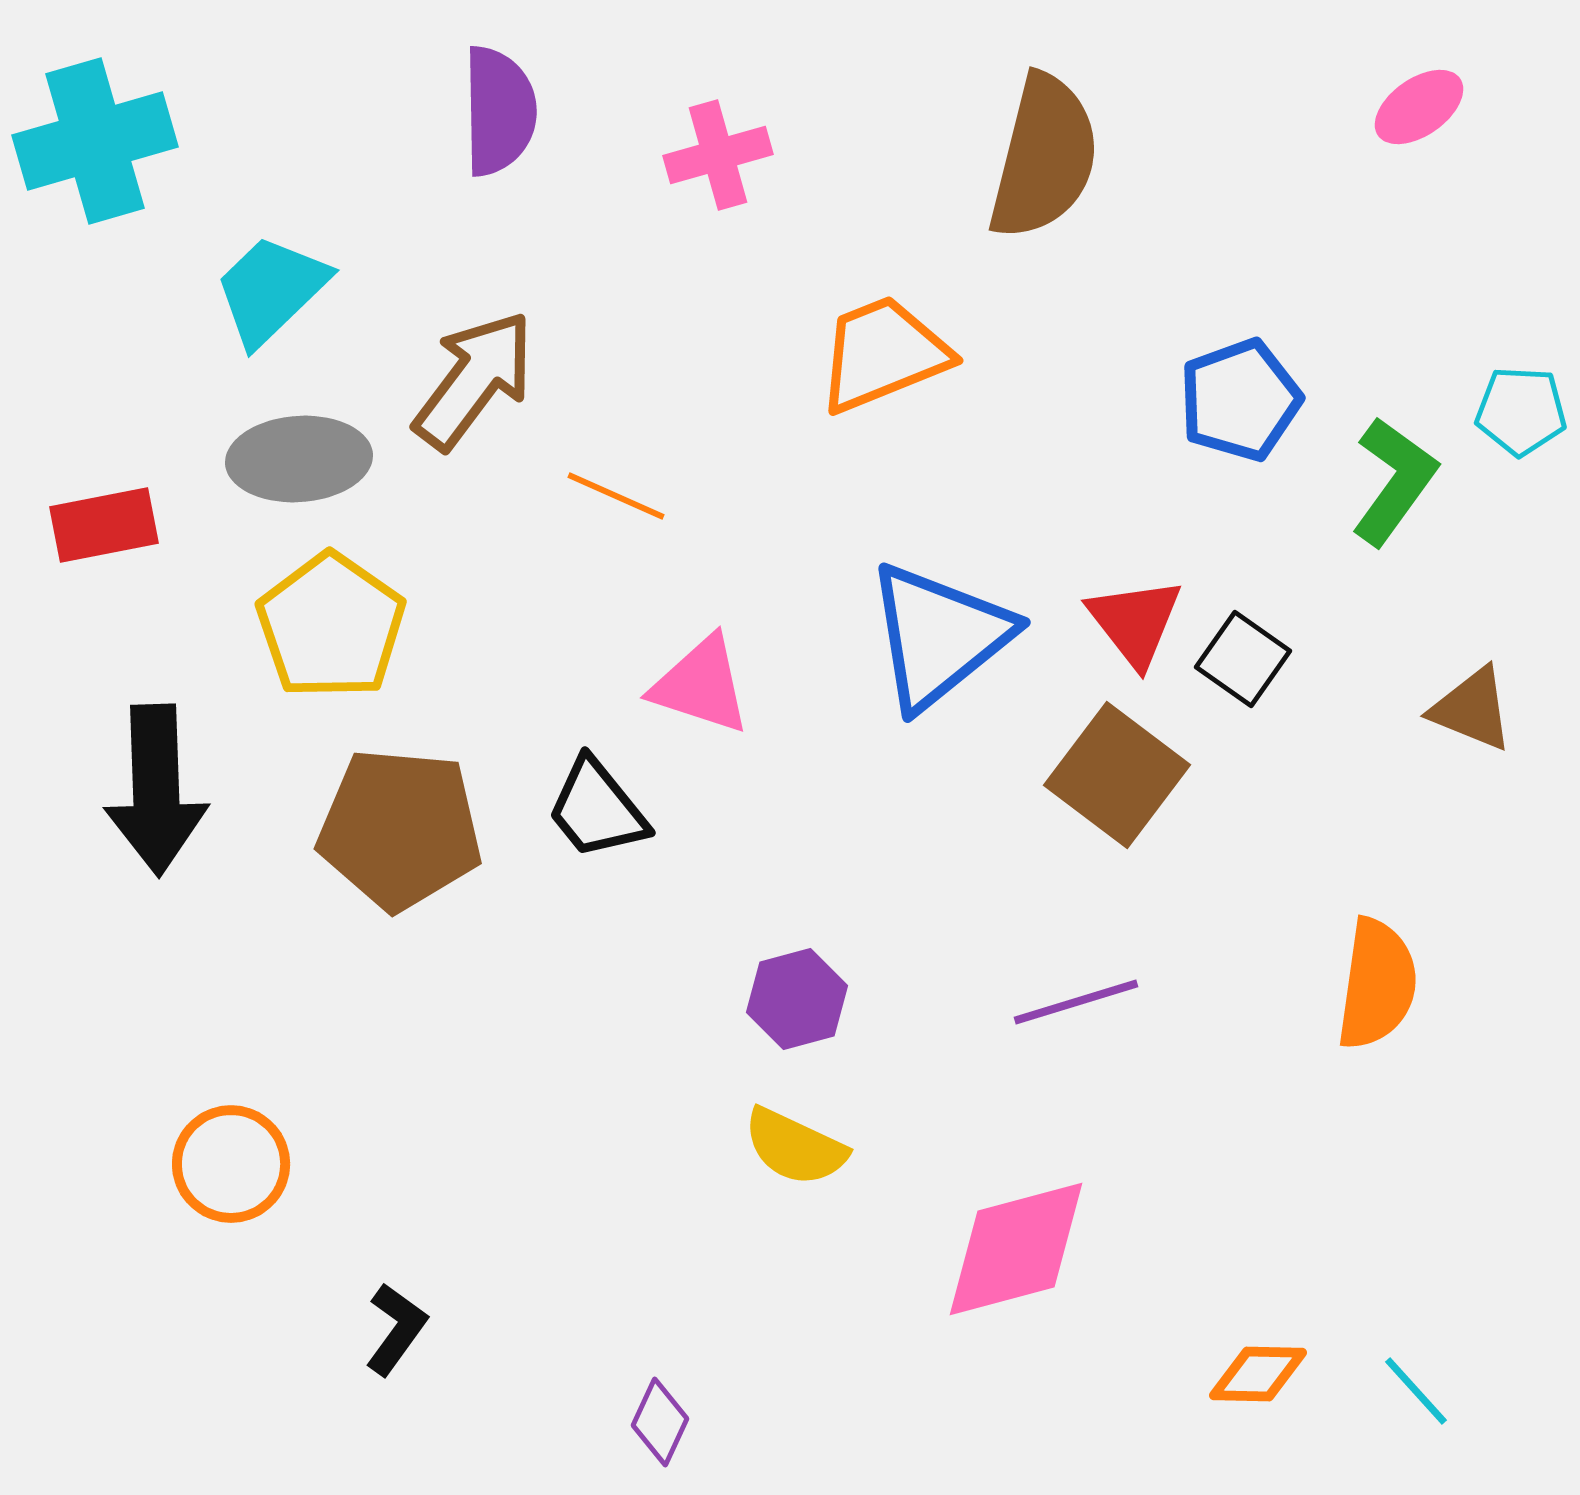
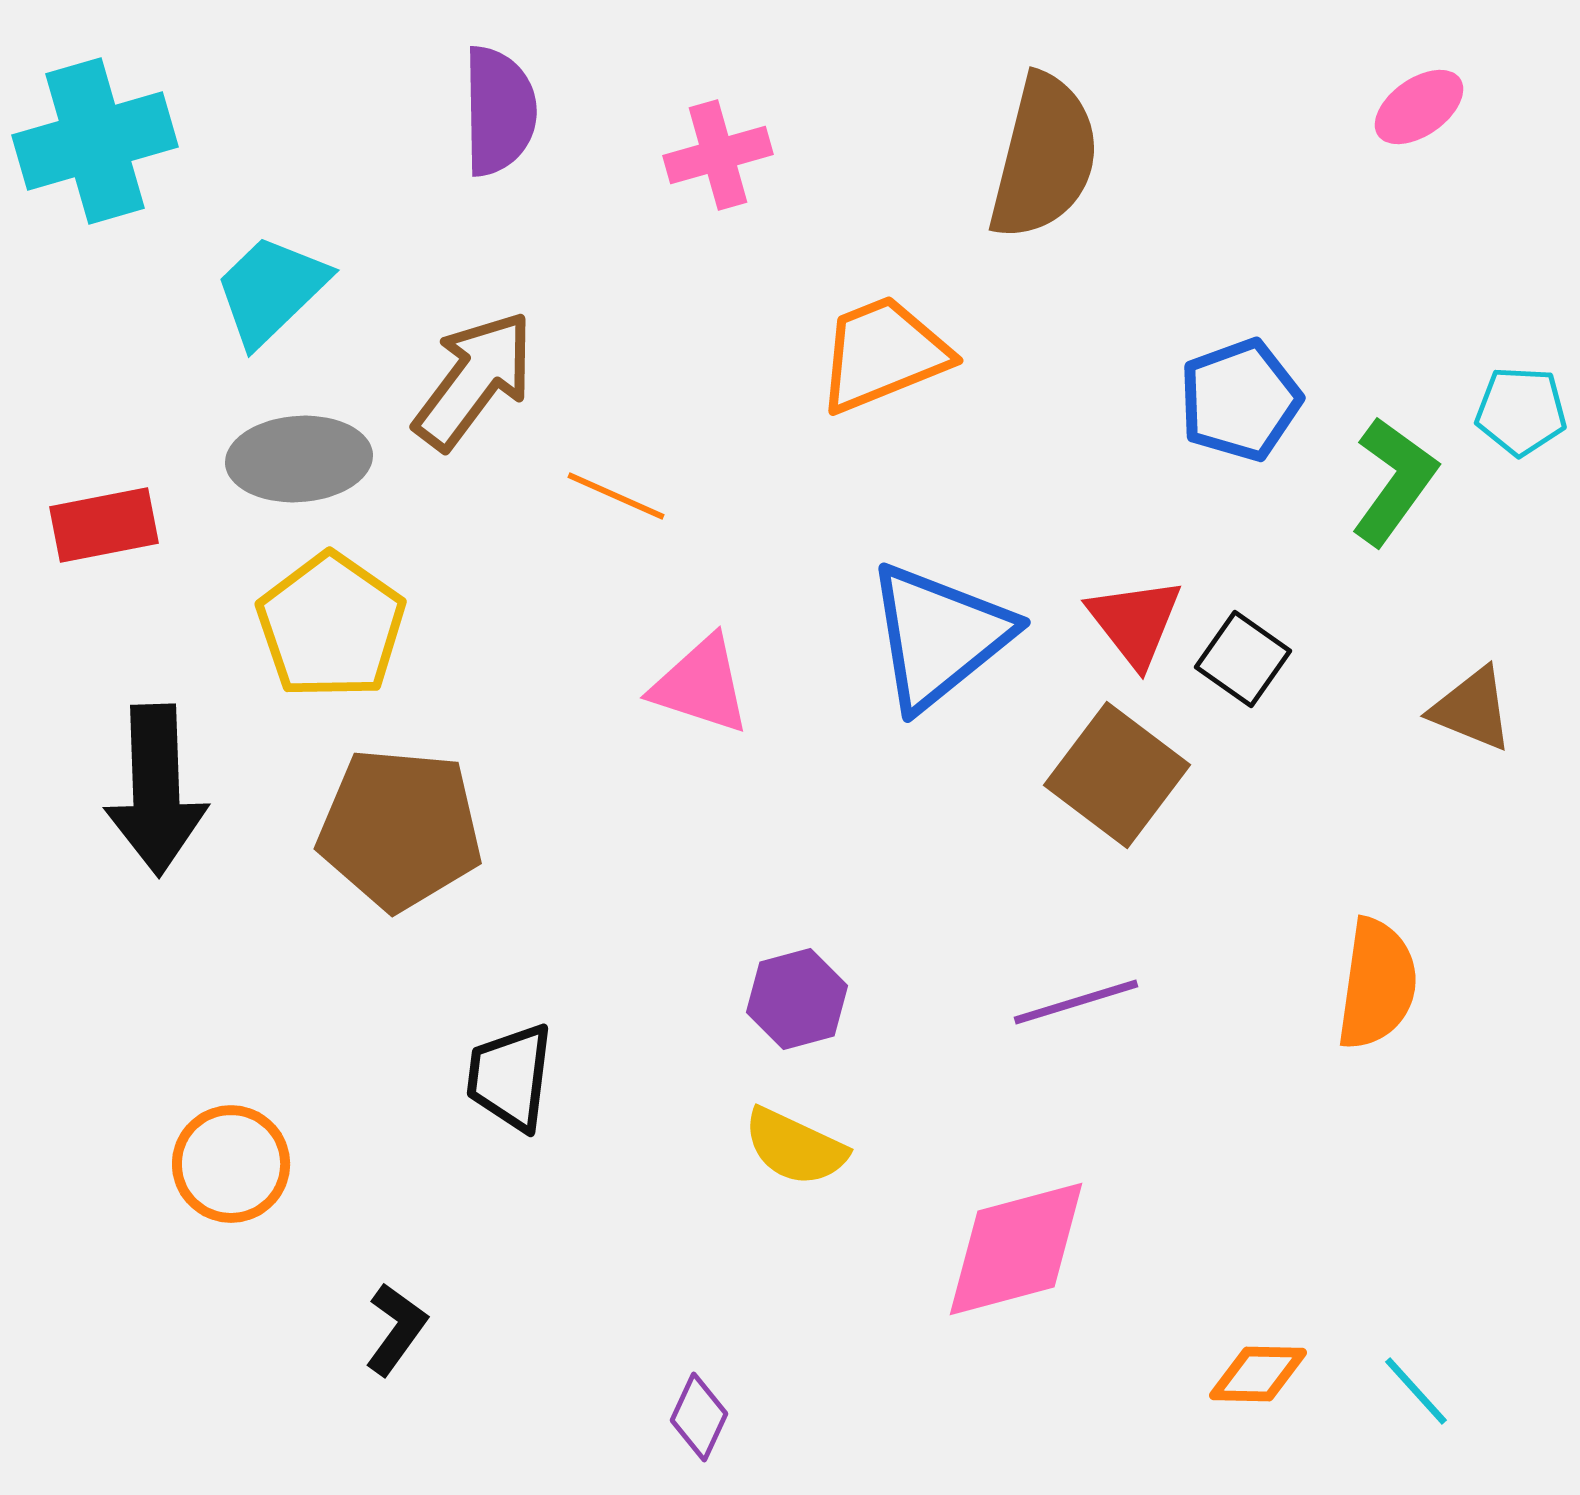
black trapezoid: moved 87 px left, 268 px down; rotated 46 degrees clockwise
purple diamond: moved 39 px right, 5 px up
